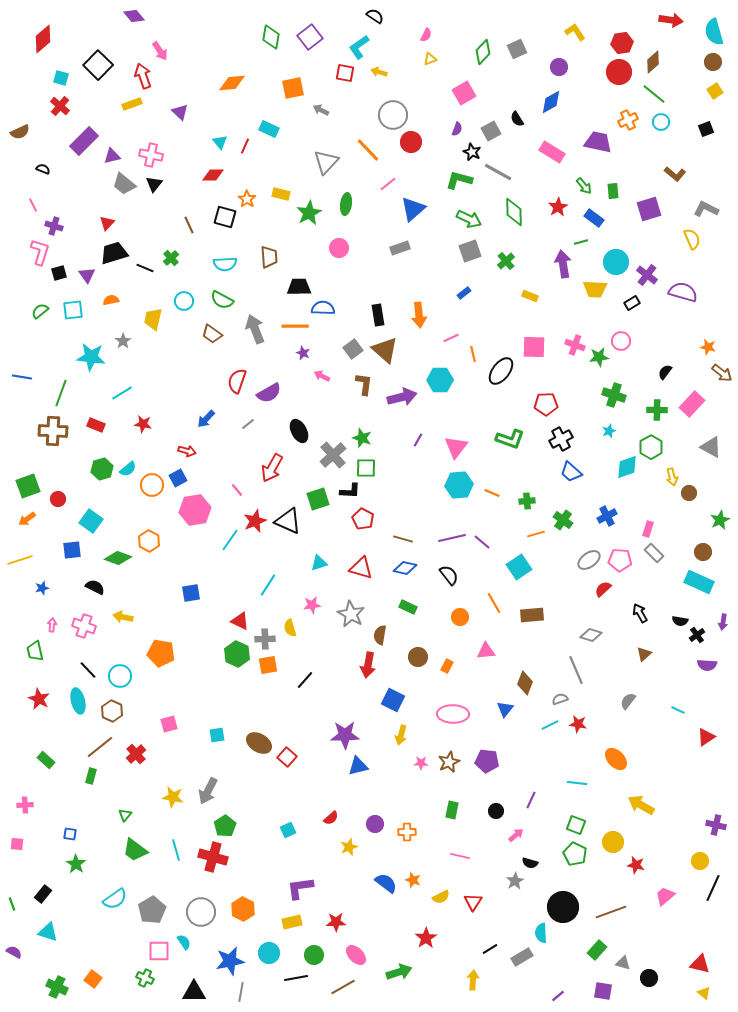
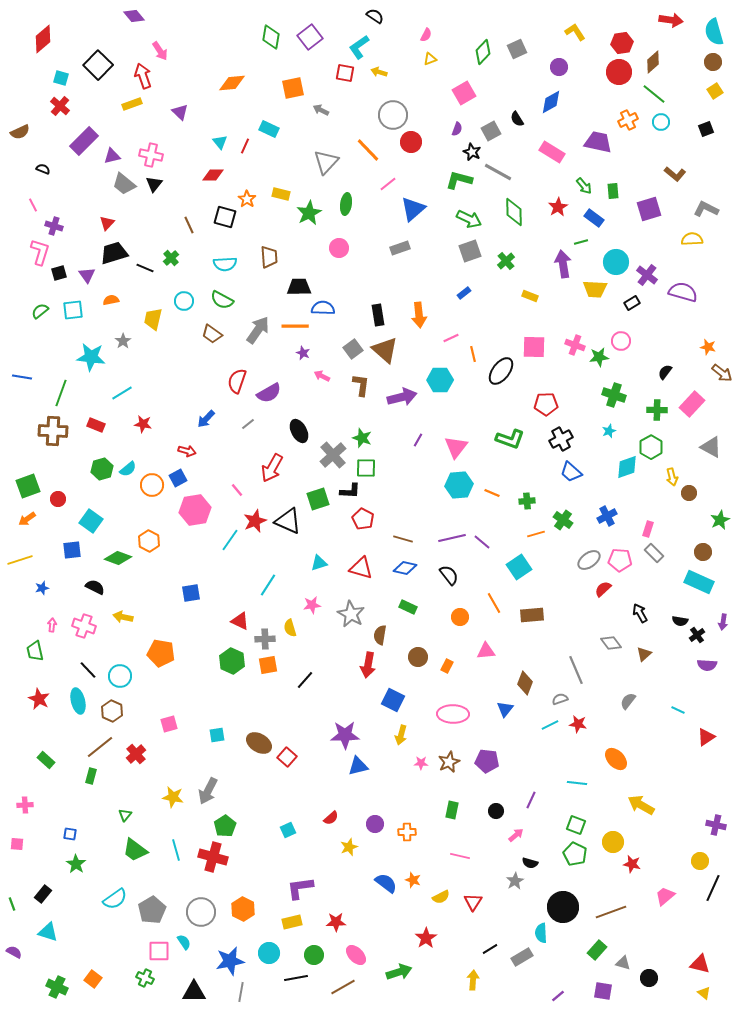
yellow semicircle at (692, 239): rotated 70 degrees counterclockwise
gray arrow at (255, 329): moved 3 px right, 1 px down; rotated 56 degrees clockwise
brown L-shape at (364, 384): moved 3 px left, 1 px down
gray diamond at (591, 635): moved 20 px right, 8 px down; rotated 35 degrees clockwise
green hexagon at (237, 654): moved 5 px left, 7 px down
red star at (636, 865): moved 4 px left, 1 px up
